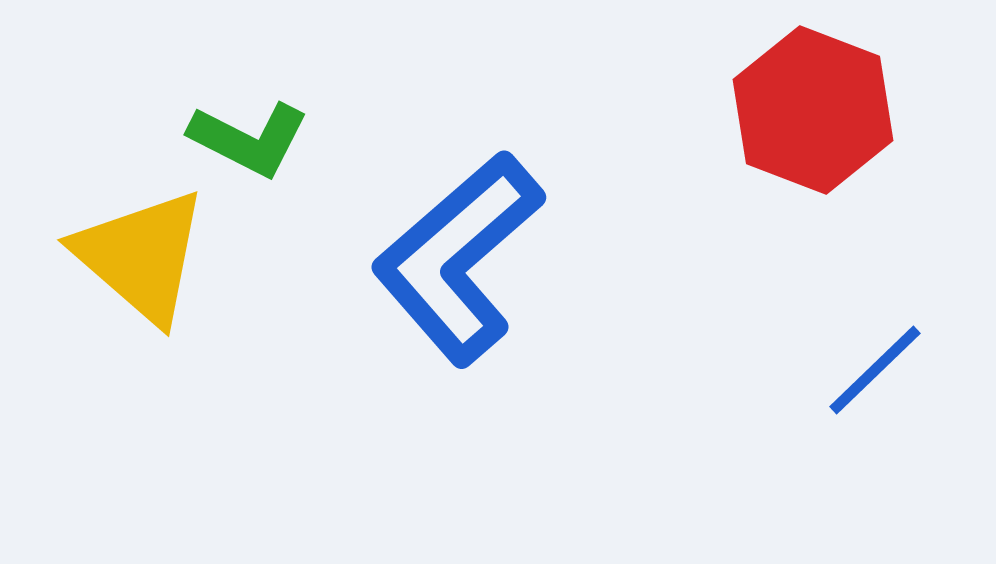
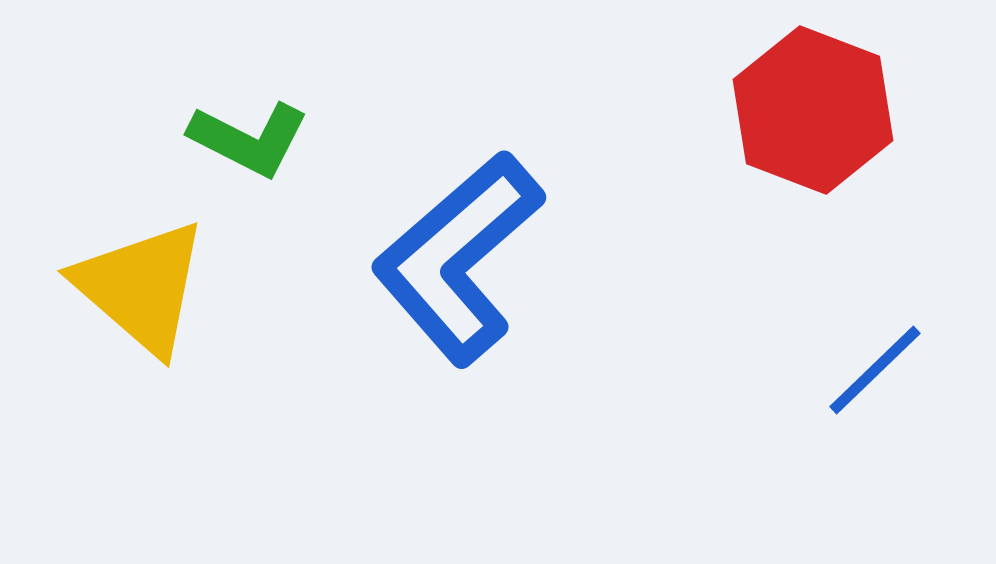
yellow triangle: moved 31 px down
